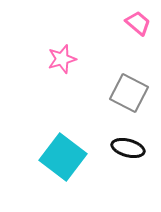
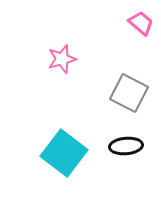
pink trapezoid: moved 3 px right
black ellipse: moved 2 px left, 2 px up; rotated 20 degrees counterclockwise
cyan square: moved 1 px right, 4 px up
